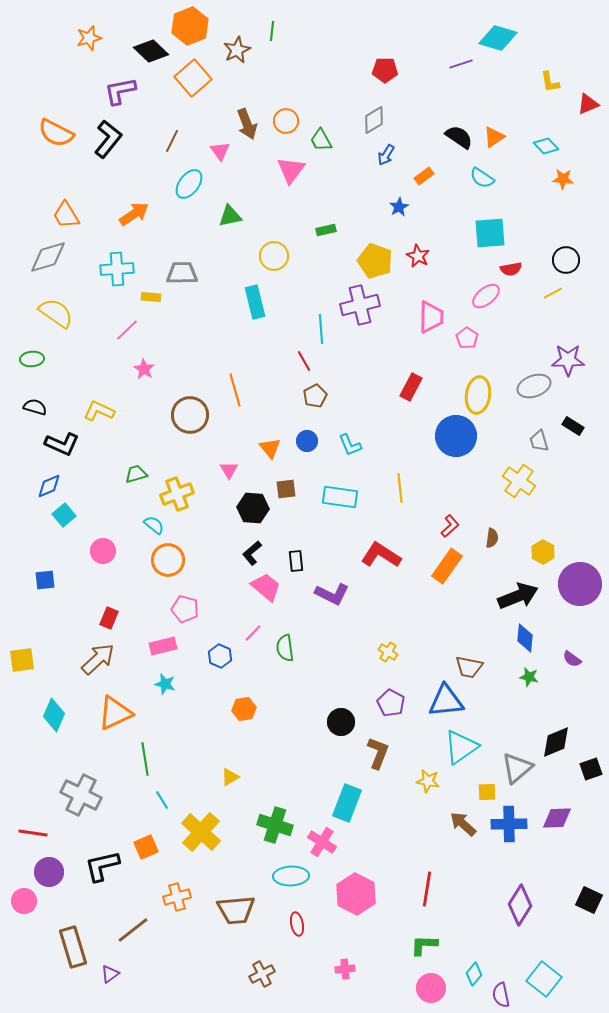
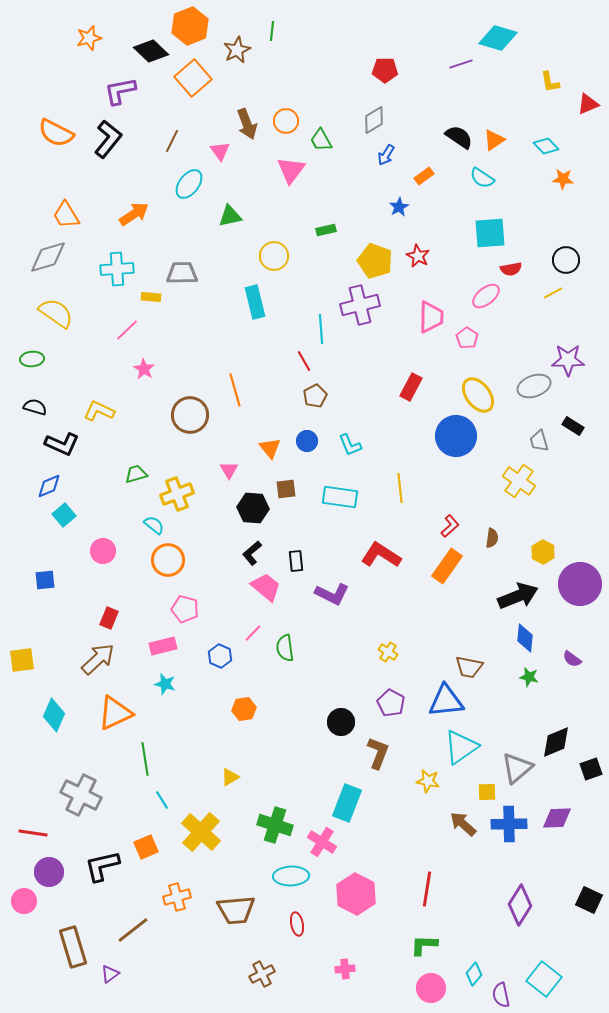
orange triangle at (494, 137): moved 3 px down
yellow ellipse at (478, 395): rotated 45 degrees counterclockwise
